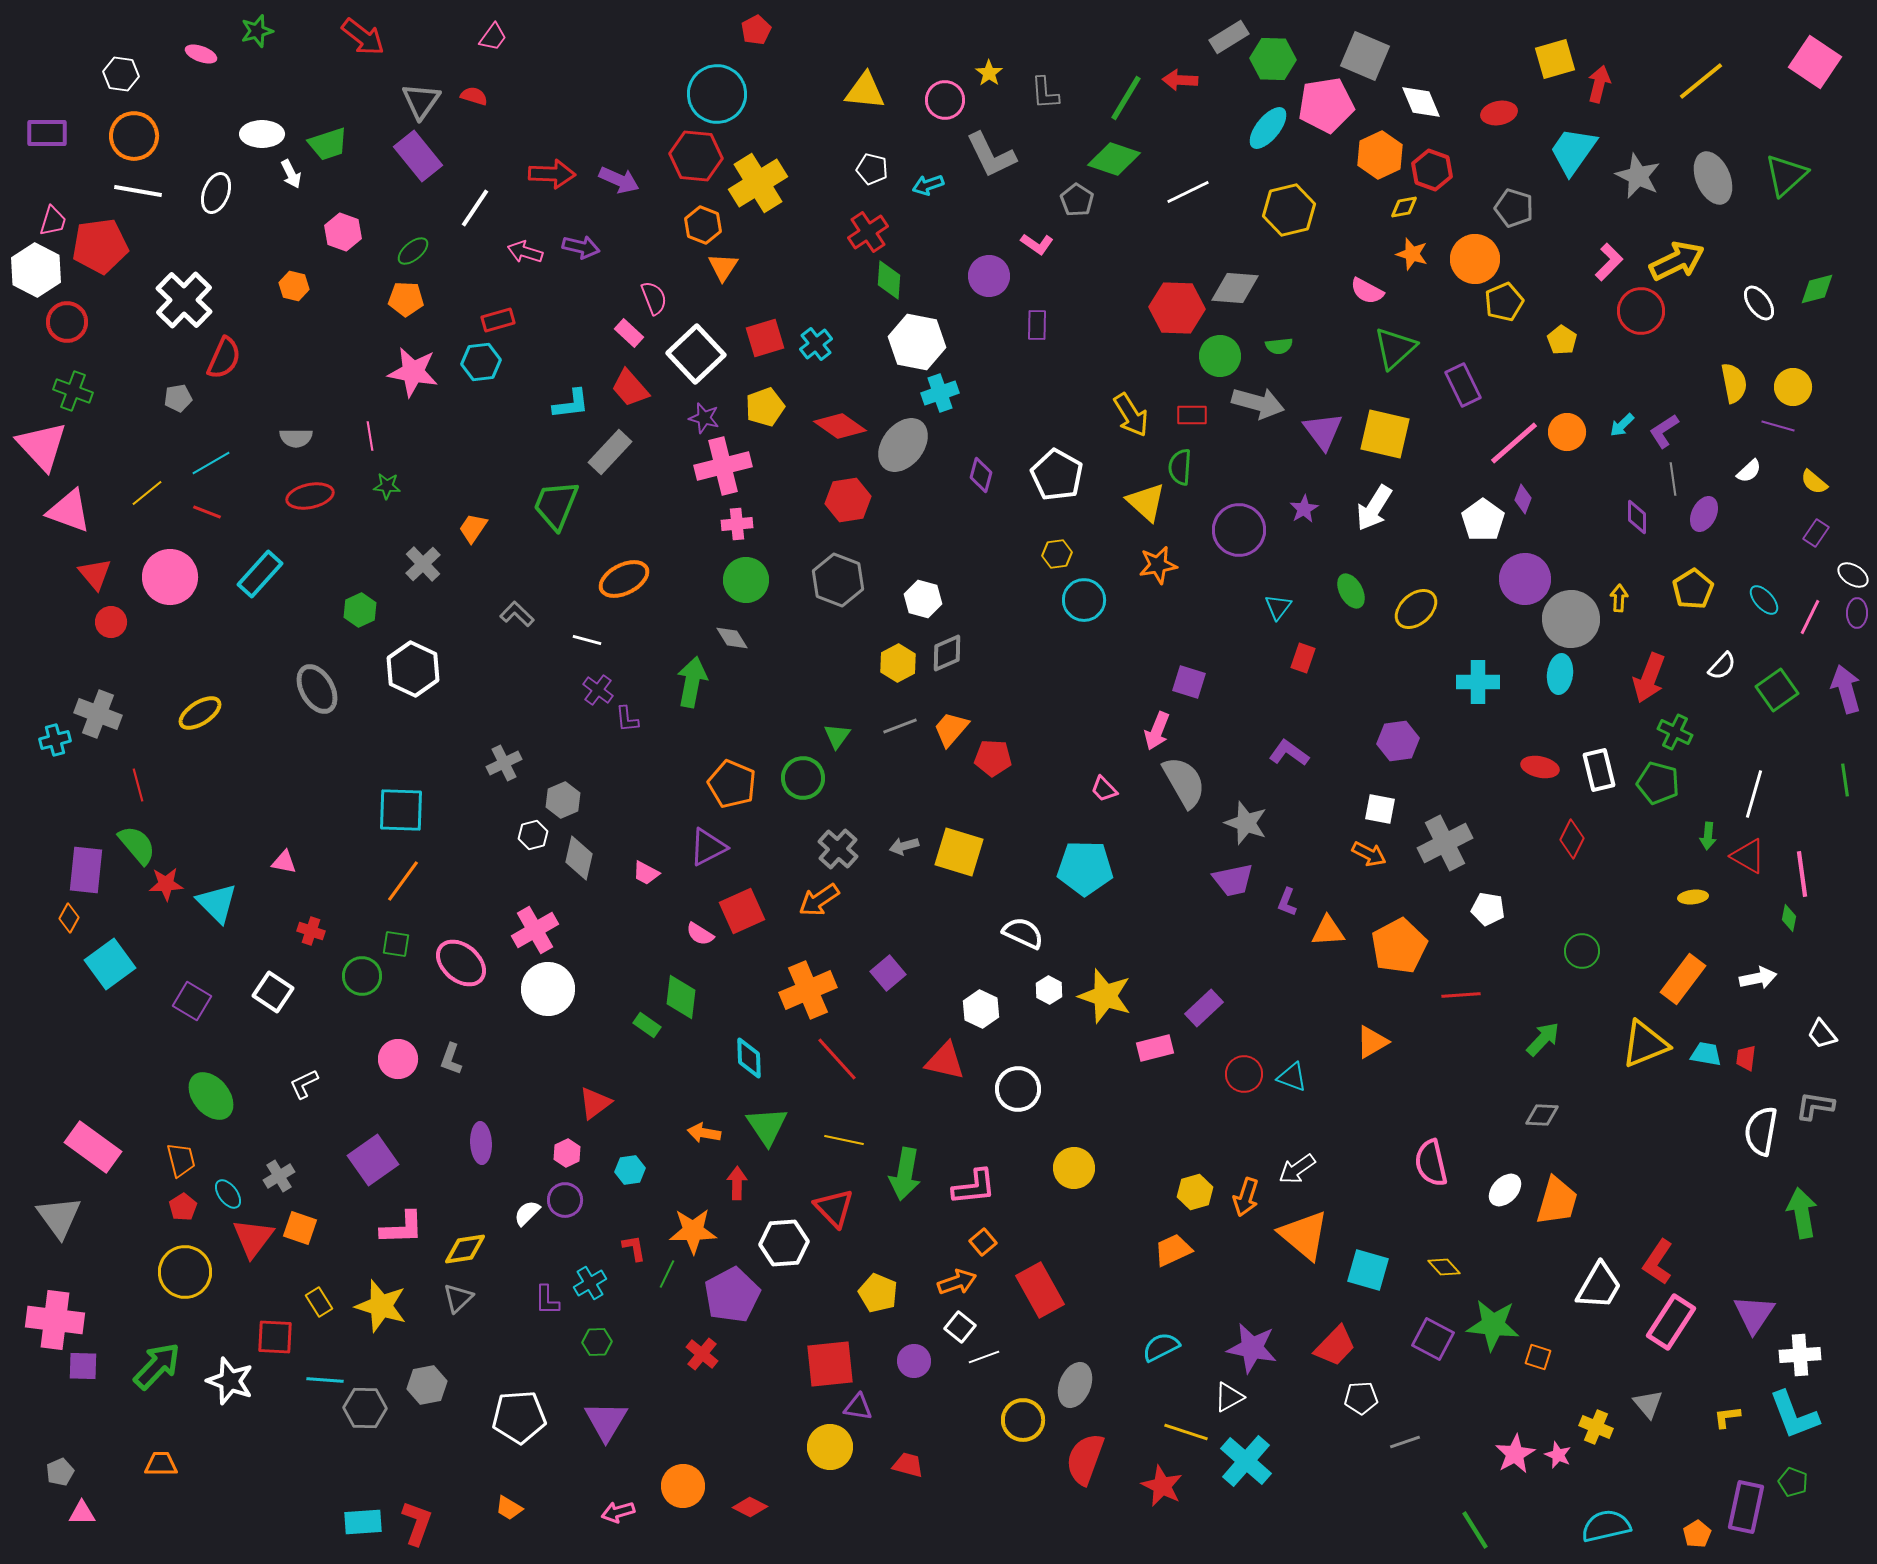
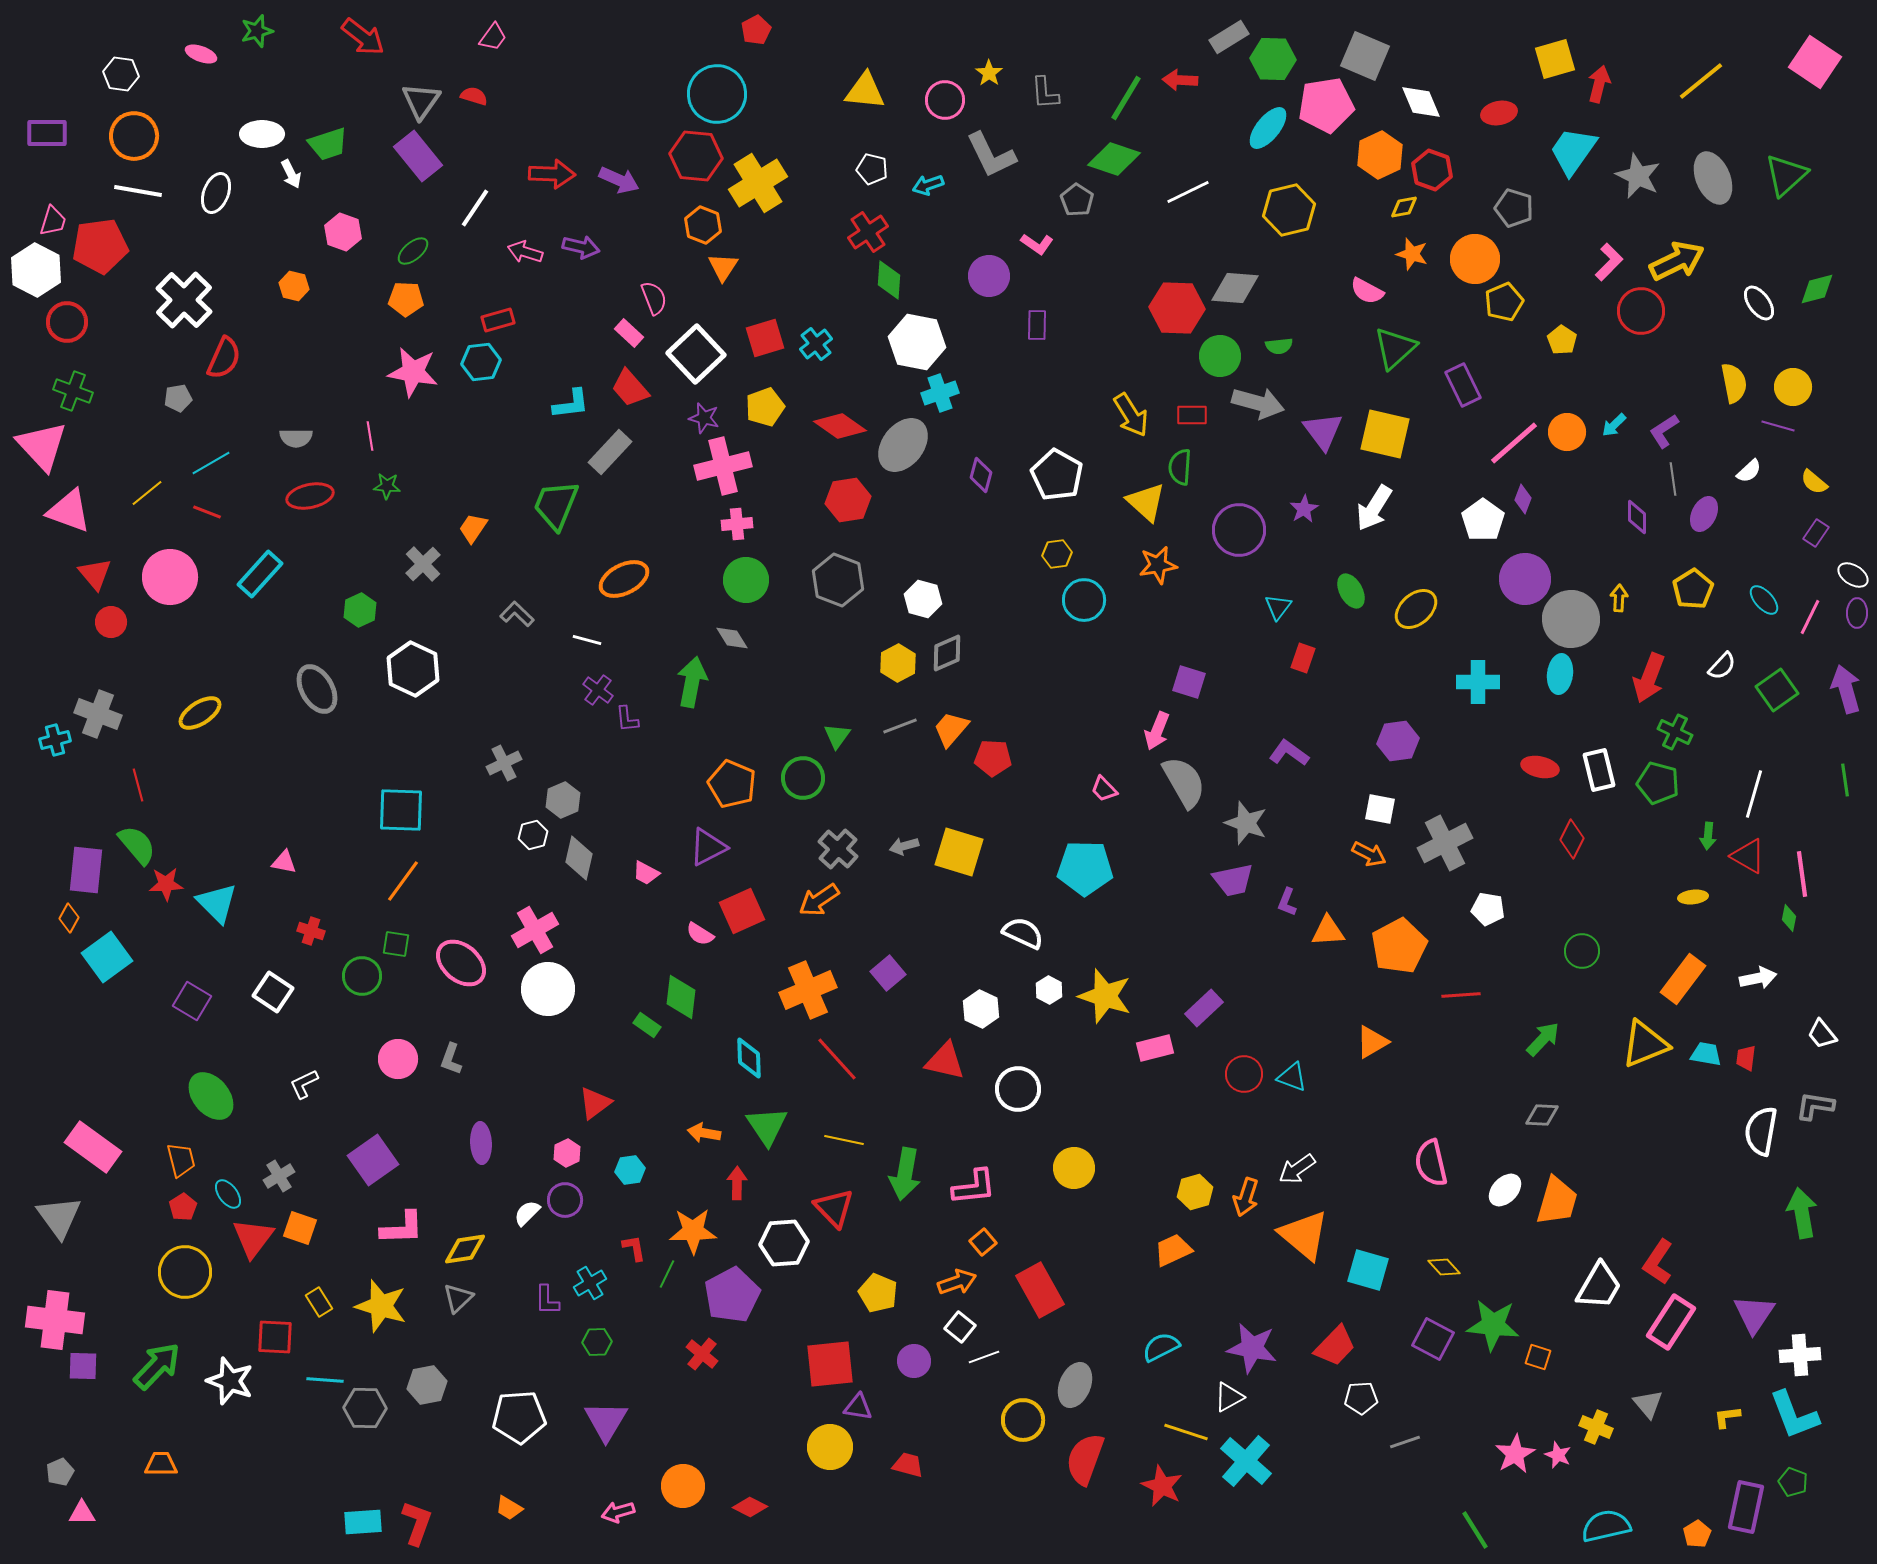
cyan arrow at (1622, 425): moved 8 px left
cyan square at (110, 964): moved 3 px left, 7 px up
